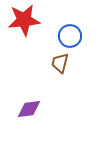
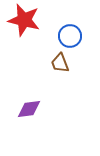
red star: rotated 20 degrees clockwise
brown trapezoid: rotated 35 degrees counterclockwise
